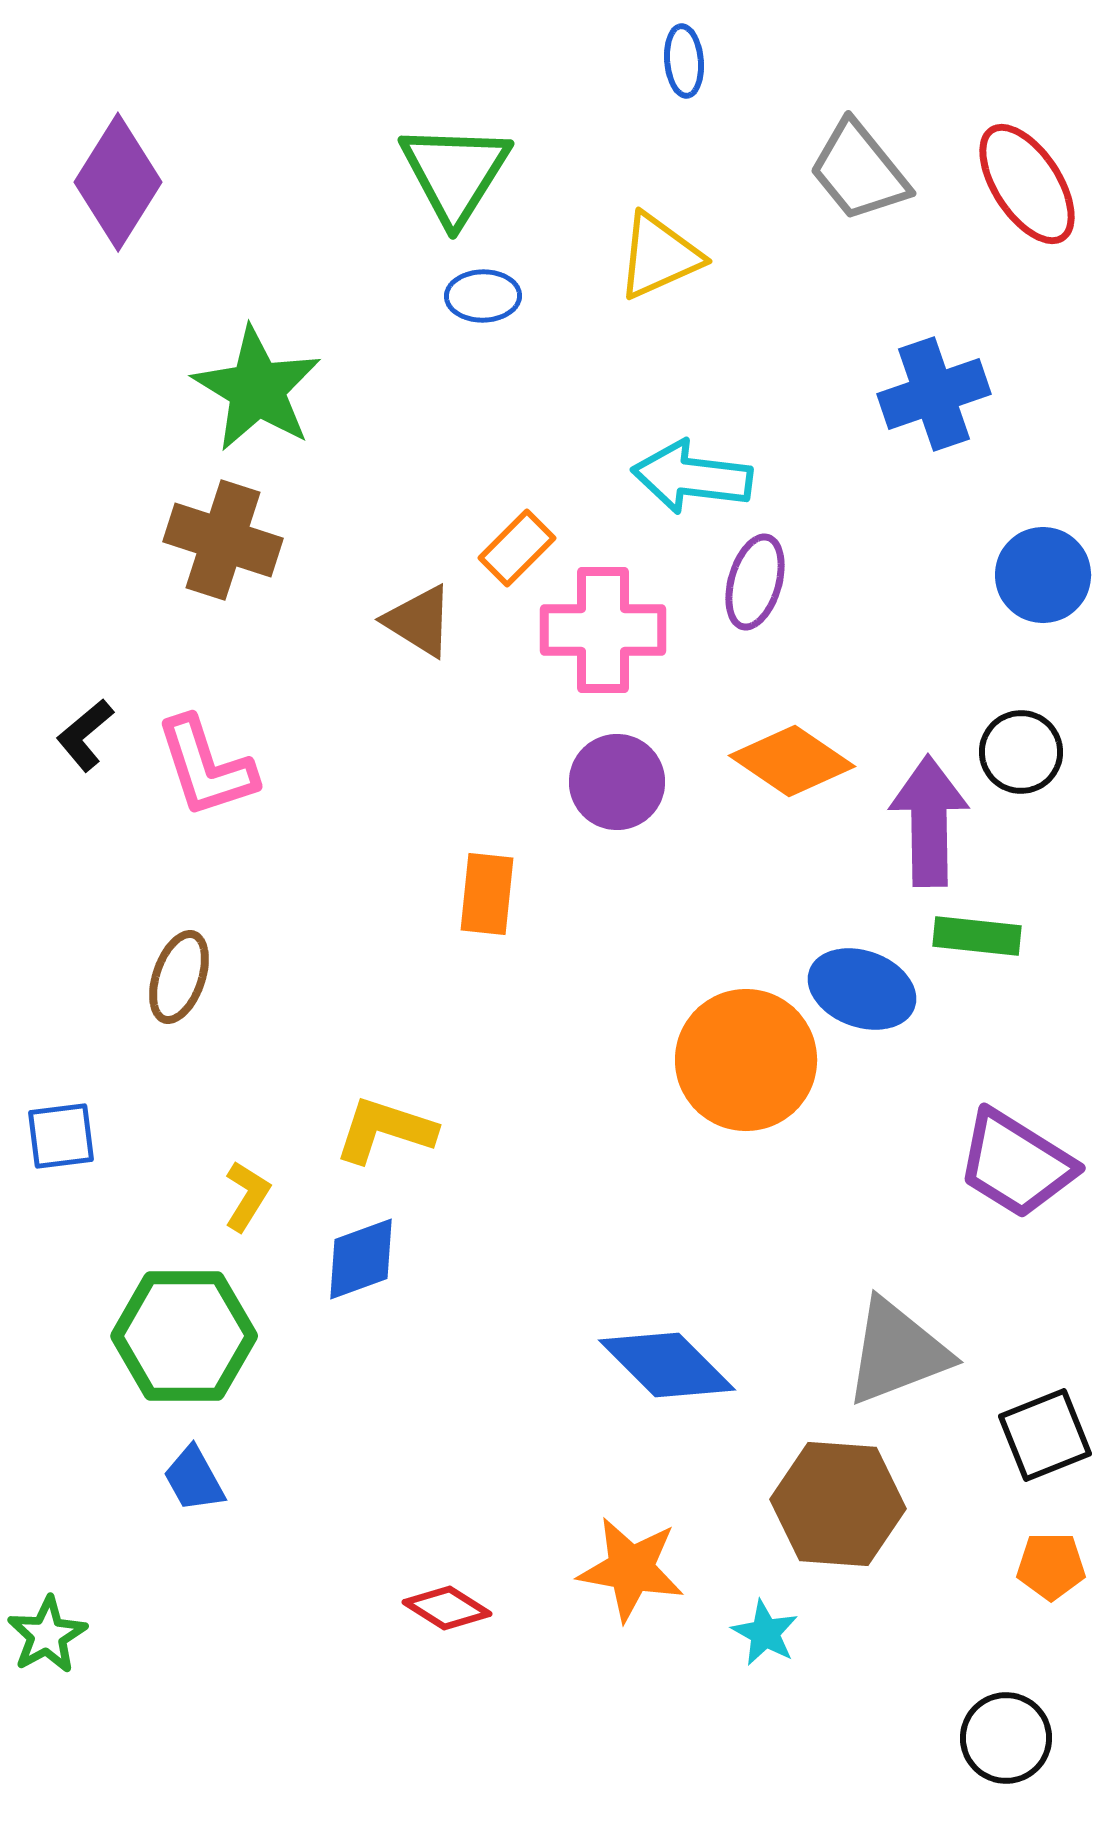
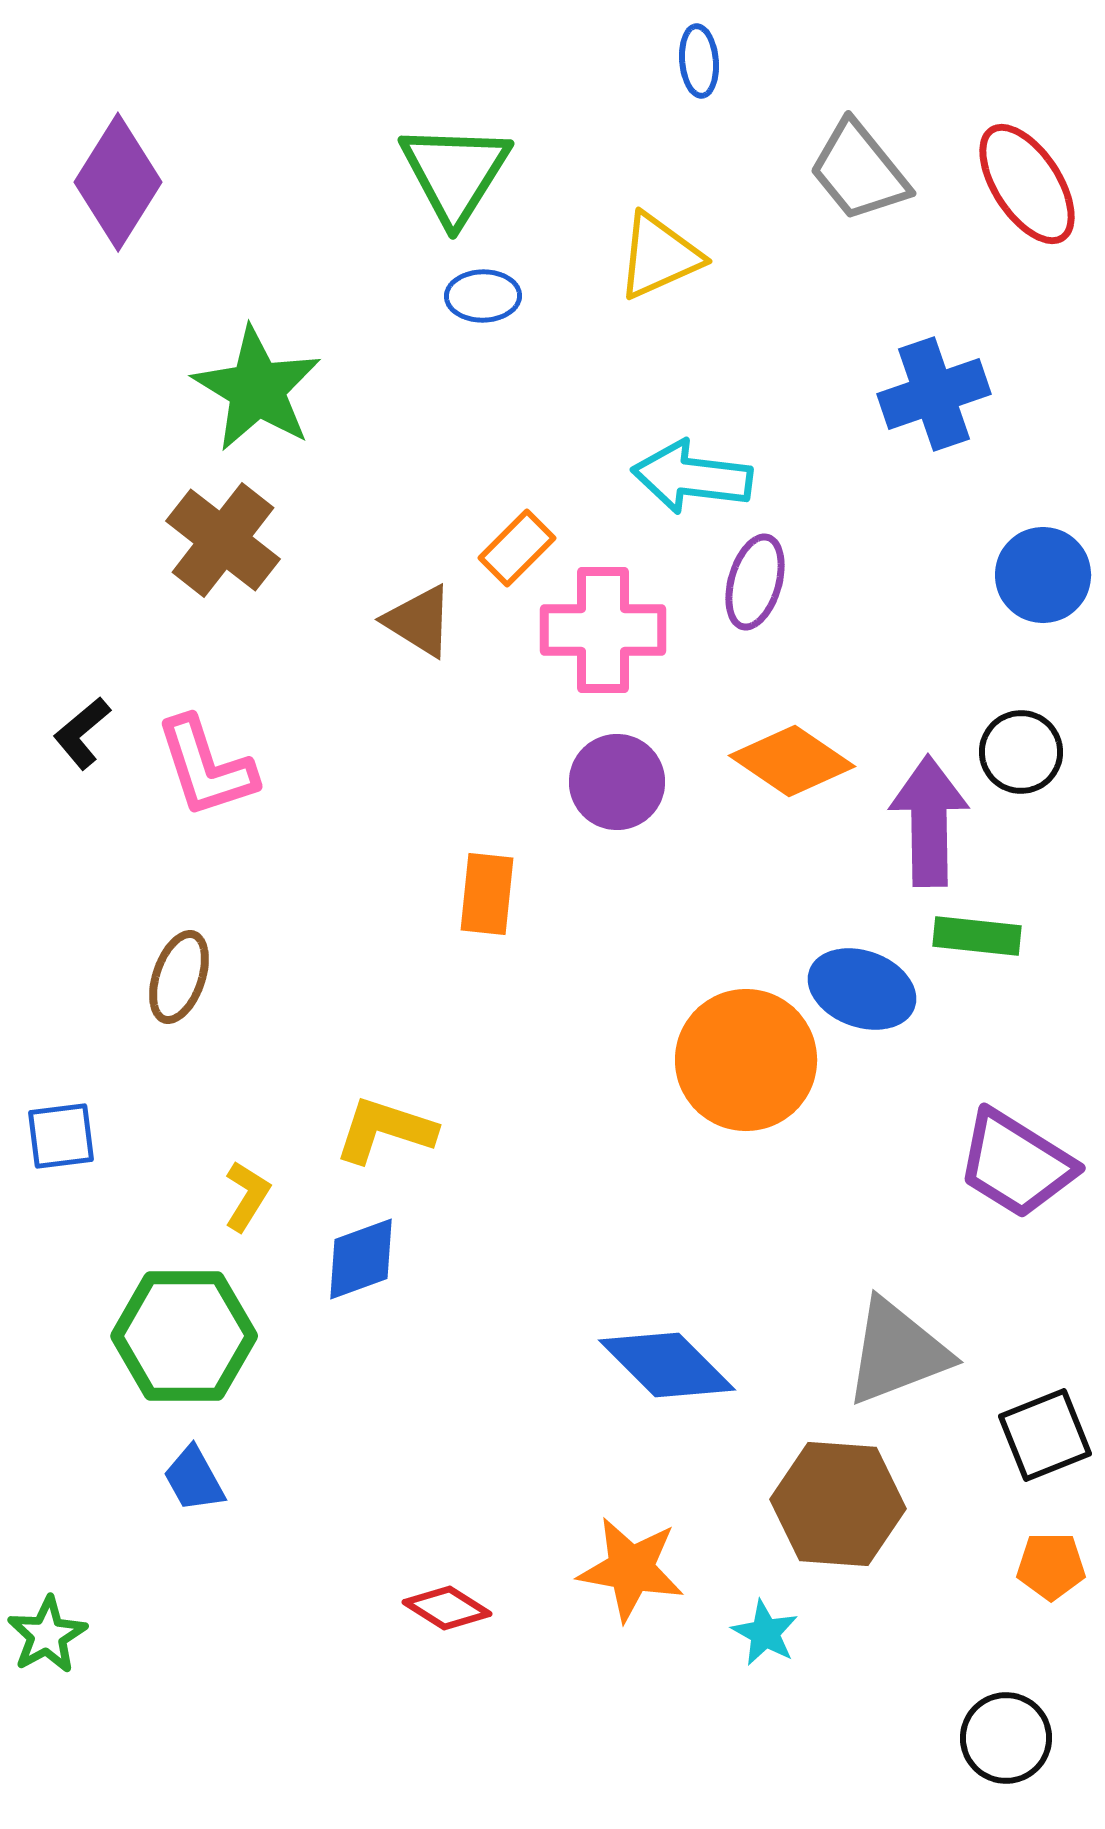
blue ellipse at (684, 61): moved 15 px right
brown cross at (223, 540): rotated 20 degrees clockwise
black L-shape at (85, 735): moved 3 px left, 2 px up
